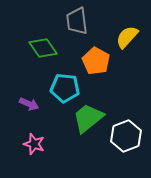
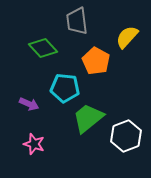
green diamond: rotated 8 degrees counterclockwise
